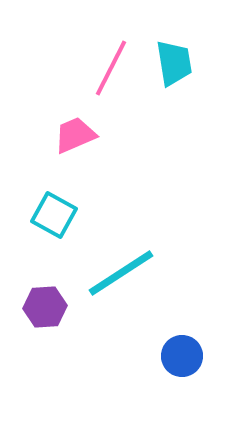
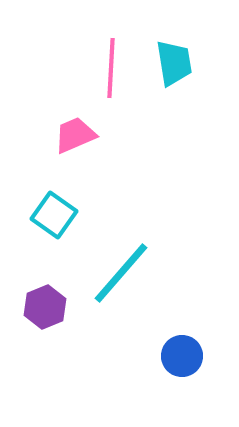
pink line: rotated 24 degrees counterclockwise
cyan square: rotated 6 degrees clockwise
cyan line: rotated 16 degrees counterclockwise
purple hexagon: rotated 18 degrees counterclockwise
